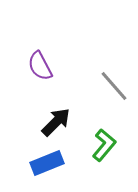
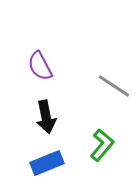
gray line: rotated 16 degrees counterclockwise
black arrow: moved 10 px left, 5 px up; rotated 124 degrees clockwise
green L-shape: moved 2 px left
